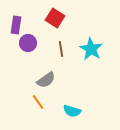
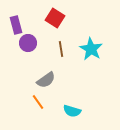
purple rectangle: rotated 24 degrees counterclockwise
